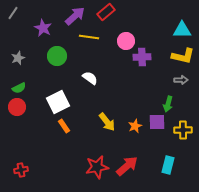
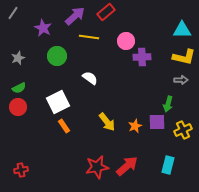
yellow L-shape: moved 1 px right, 1 px down
red circle: moved 1 px right
yellow cross: rotated 24 degrees counterclockwise
